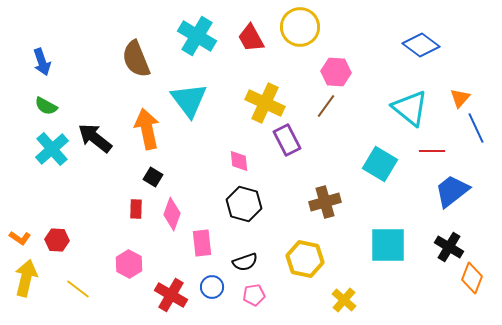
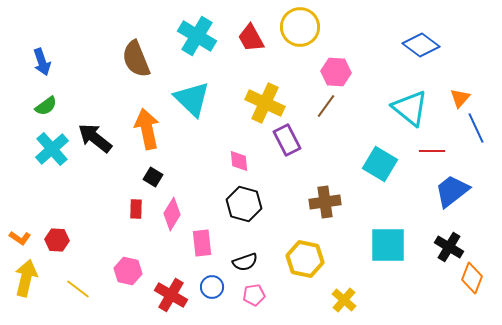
cyan triangle at (189, 100): moved 3 px right, 1 px up; rotated 9 degrees counterclockwise
green semicircle at (46, 106): rotated 65 degrees counterclockwise
brown cross at (325, 202): rotated 8 degrees clockwise
pink diamond at (172, 214): rotated 12 degrees clockwise
pink hexagon at (129, 264): moved 1 px left, 7 px down; rotated 16 degrees counterclockwise
